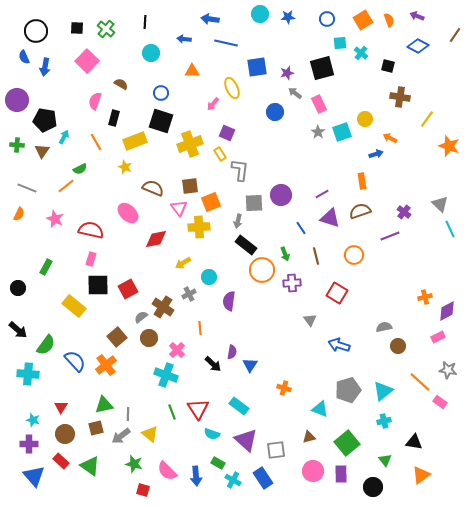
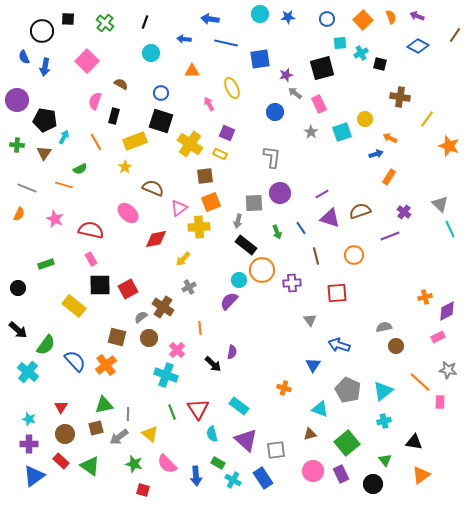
orange square at (363, 20): rotated 12 degrees counterclockwise
orange semicircle at (389, 20): moved 2 px right, 3 px up
black line at (145, 22): rotated 16 degrees clockwise
black square at (77, 28): moved 9 px left, 9 px up
green cross at (106, 29): moved 1 px left, 6 px up
black circle at (36, 31): moved 6 px right
cyan cross at (361, 53): rotated 24 degrees clockwise
black square at (388, 66): moved 8 px left, 2 px up
blue square at (257, 67): moved 3 px right, 8 px up
purple star at (287, 73): moved 1 px left, 2 px down
pink arrow at (213, 104): moved 4 px left; rotated 112 degrees clockwise
black rectangle at (114, 118): moved 2 px up
gray star at (318, 132): moved 7 px left
yellow cross at (190, 144): rotated 35 degrees counterclockwise
brown triangle at (42, 151): moved 2 px right, 2 px down
yellow rectangle at (220, 154): rotated 32 degrees counterclockwise
yellow star at (125, 167): rotated 16 degrees clockwise
gray L-shape at (240, 170): moved 32 px right, 13 px up
orange rectangle at (362, 181): moved 27 px right, 4 px up; rotated 42 degrees clockwise
orange line at (66, 186): moved 2 px left, 1 px up; rotated 54 degrees clockwise
brown square at (190, 186): moved 15 px right, 10 px up
purple circle at (281, 195): moved 1 px left, 2 px up
pink triangle at (179, 208): rotated 30 degrees clockwise
green arrow at (285, 254): moved 8 px left, 22 px up
pink rectangle at (91, 259): rotated 48 degrees counterclockwise
yellow arrow at (183, 263): moved 4 px up; rotated 14 degrees counterclockwise
green rectangle at (46, 267): moved 3 px up; rotated 42 degrees clockwise
cyan circle at (209, 277): moved 30 px right, 3 px down
black square at (98, 285): moved 2 px right
red square at (337, 293): rotated 35 degrees counterclockwise
gray cross at (189, 294): moved 7 px up
purple semicircle at (229, 301): rotated 36 degrees clockwise
brown square at (117, 337): rotated 36 degrees counterclockwise
brown circle at (398, 346): moved 2 px left
blue triangle at (250, 365): moved 63 px right
cyan cross at (28, 374): moved 2 px up; rotated 35 degrees clockwise
gray pentagon at (348, 390): rotated 30 degrees counterclockwise
pink rectangle at (440, 402): rotated 56 degrees clockwise
cyan star at (33, 420): moved 4 px left, 1 px up
cyan semicircle at (212, 434): rotated 56 degrees clockwise
gray arrow at (121, 436): moved 2 px left, 1 px down
brown triangle at (309, 437): moved 1 px right, 3 px up
pink semicircle at (167, 471): moved 7 px up
purple rectangle at (341, 474): rotated 24 degrees counterclockwise
blue triangle at (34, 476): rotated 35 degrees clockwise
black circle at (373, 487): moved 3 px up
